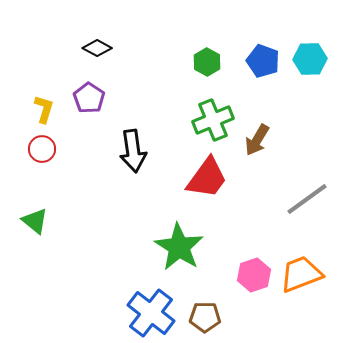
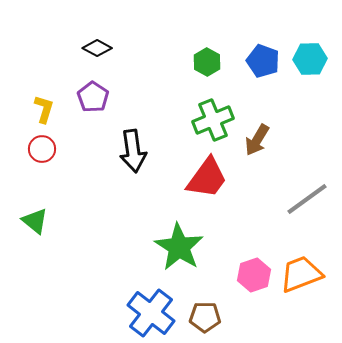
purple pentagon: moved 4 px right, 1 px up
